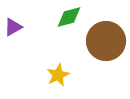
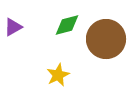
green diamond: moved 2 px left, 8 px down
brown circle: moved 2 px up
